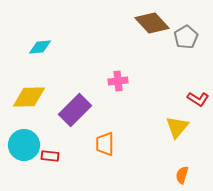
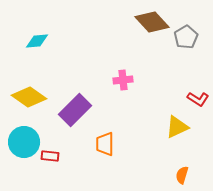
brown diamond: moved 1 px up
cyan diamond: moved 3 px left, 6 px up
pink cross: moved 5 px right, 1 px up
yellow diamond: rotated 36 degrees clockwise
yellow triangle: rotated 25 degrees clockwise
cyan circle: moved 3 px up
